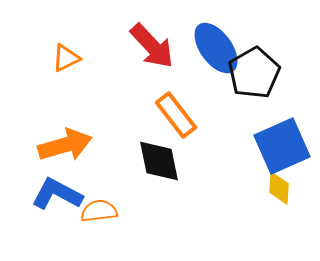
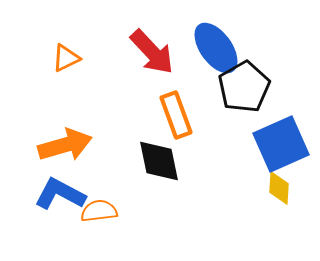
red arrow: moved 6 px down
black pentagon: moved 10 px left, 14 px down
orange rectangle: rotated 18 degrees clockwise
blue square: moved 1 px left, 2 px up
blue L-shape: moved 3 px right
